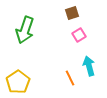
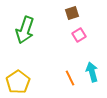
cyan arrow: moved 3 px right, 6 px down
